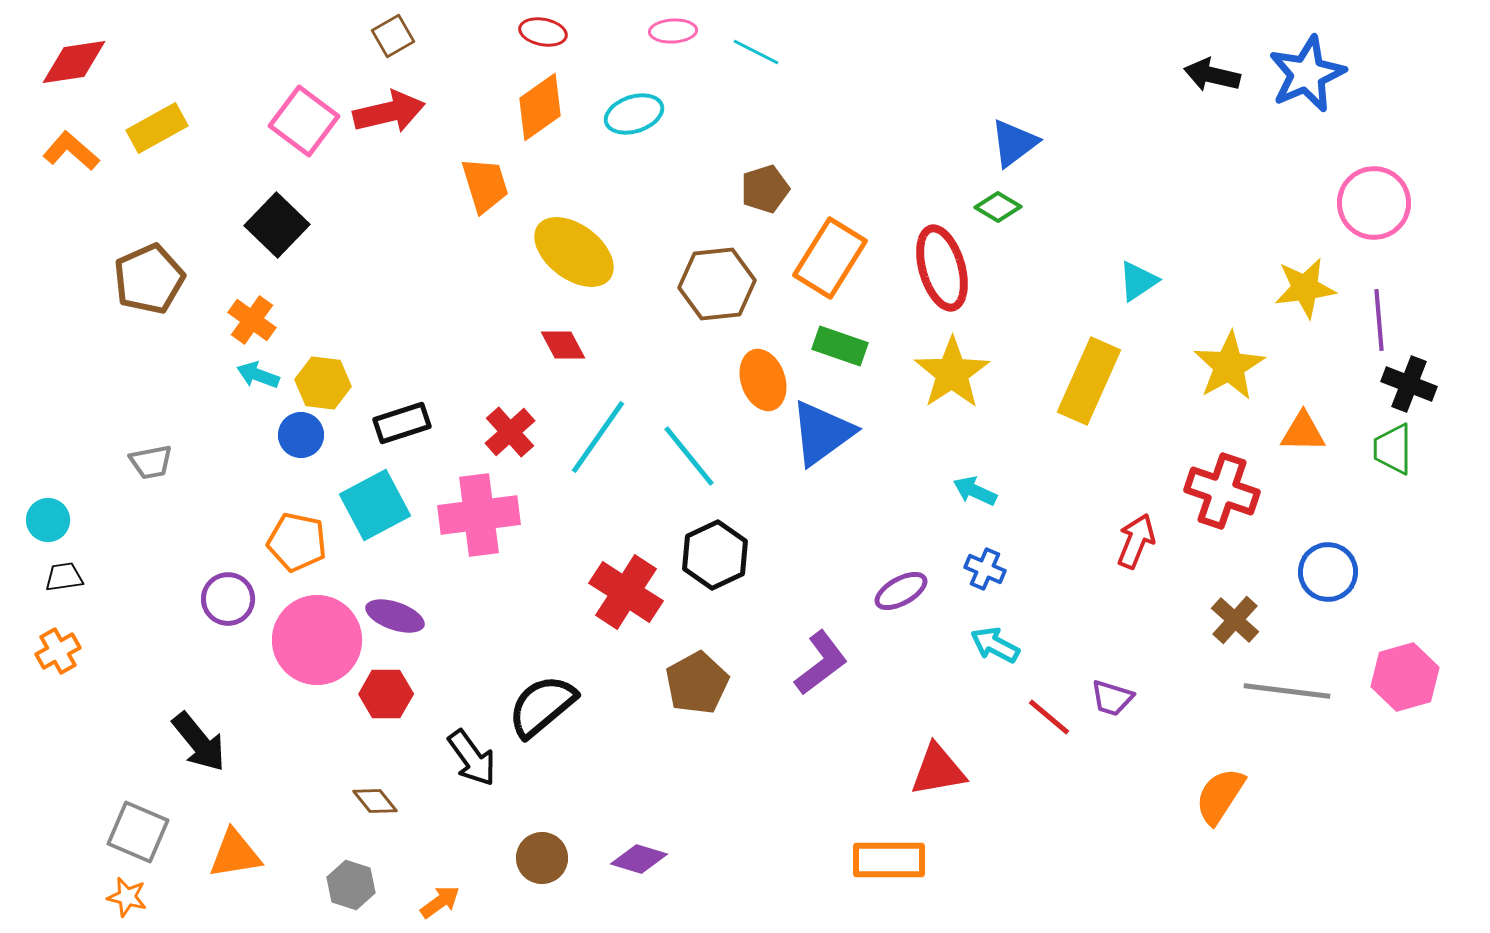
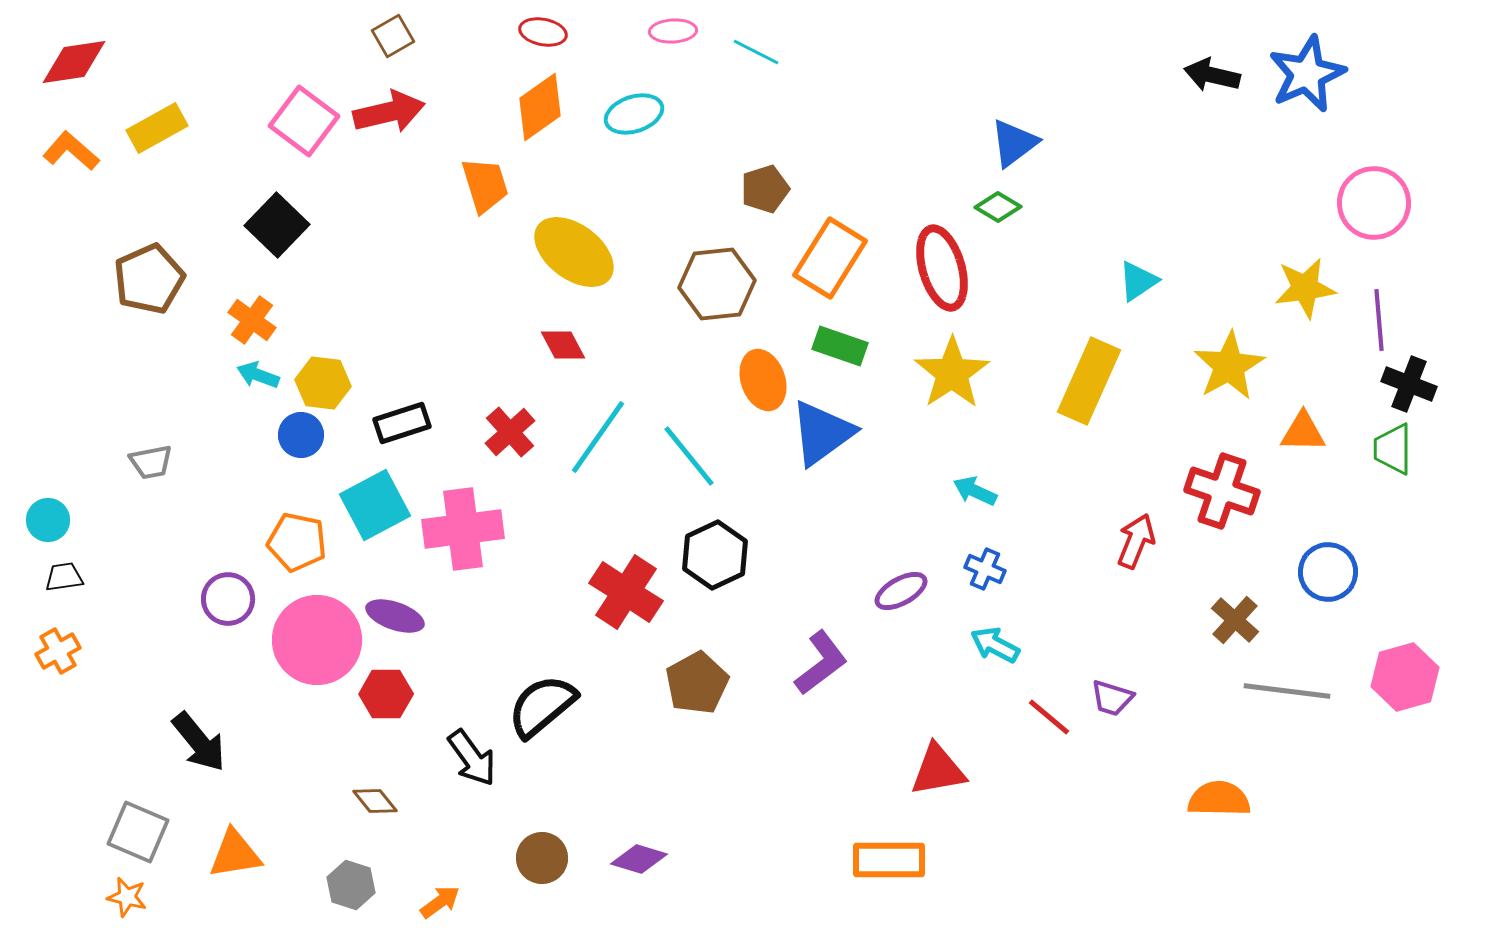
pink cross at (479, 515): moved 16 px left, 14 px down
orange semicircle at (1220, 796): moved 1 px left, 3 px down; rotated 58 degrees clockwise
